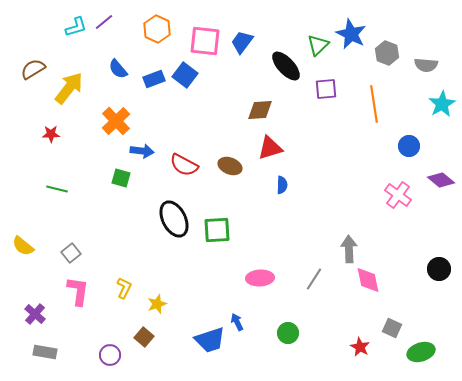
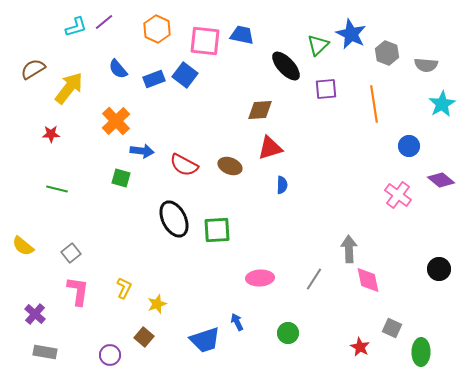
blue trapezoid at (242, 42): moved 7 px up; rotated 65 degrees clockwise
blue trapezoid at (210, 340): moved 5 px left
green ellipse at (421, 352): rotated 72 degrees counterclockwise
